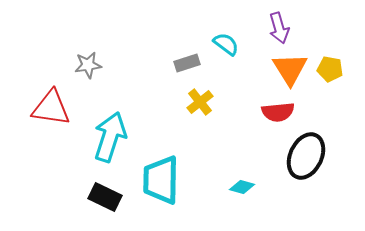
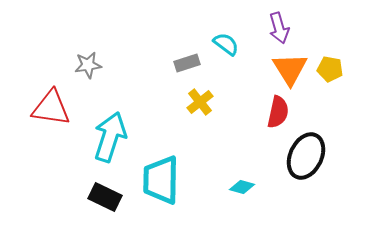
red semicircle: rotated 72 degrees counterclockwise
